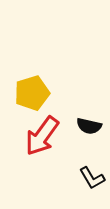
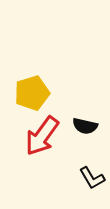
black semicircle: moved 4 px left
